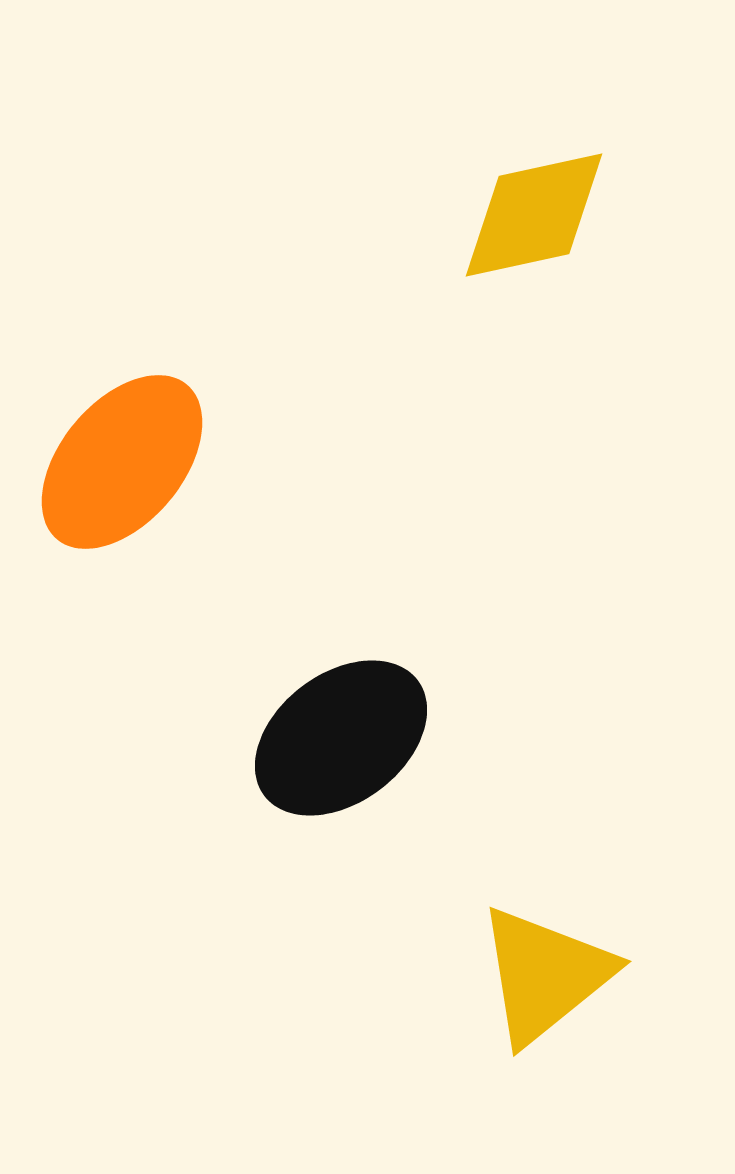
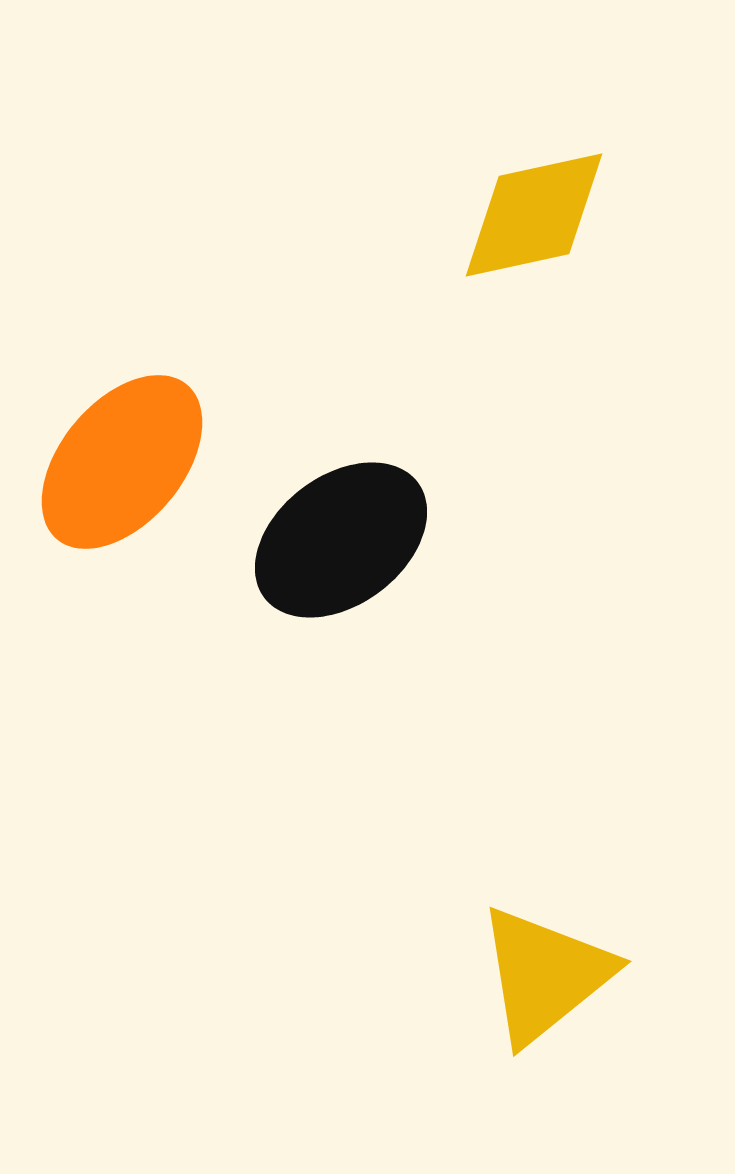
black ellipse: moved 198 px up
